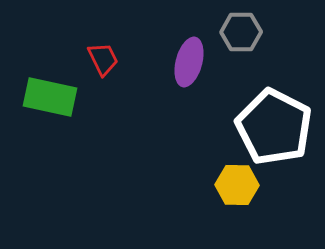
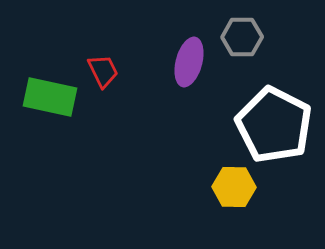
gray hexagon: moved 1 px right, 5 px down
red trapezoid: moved 12 px down
white pentagon: moved 2 px up
yellow hexagon: moved 3 px left, 2 px down
